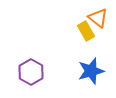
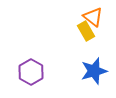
orange triangle: moved 5 px left, 1 px up
blue star: moved 3 px right
